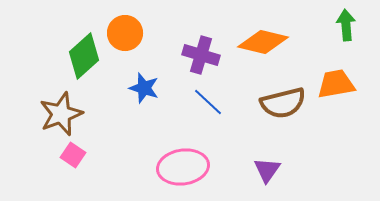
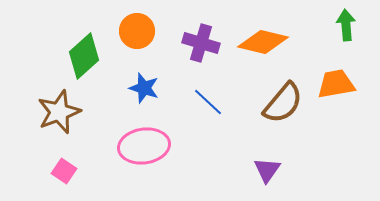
orange circle: moved 12 px right, 2 px up
purple cross: moved 12 px up
brown semicircle: rotated 36 degrees counterclockwise
brown star: moved 2 px left, 2 px up
pink square: moved 9 px left, 16 px down
pink ellipse: moved 39 px left, 21 px up
